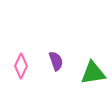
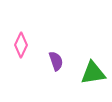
pink diamond: moved 21 px up
